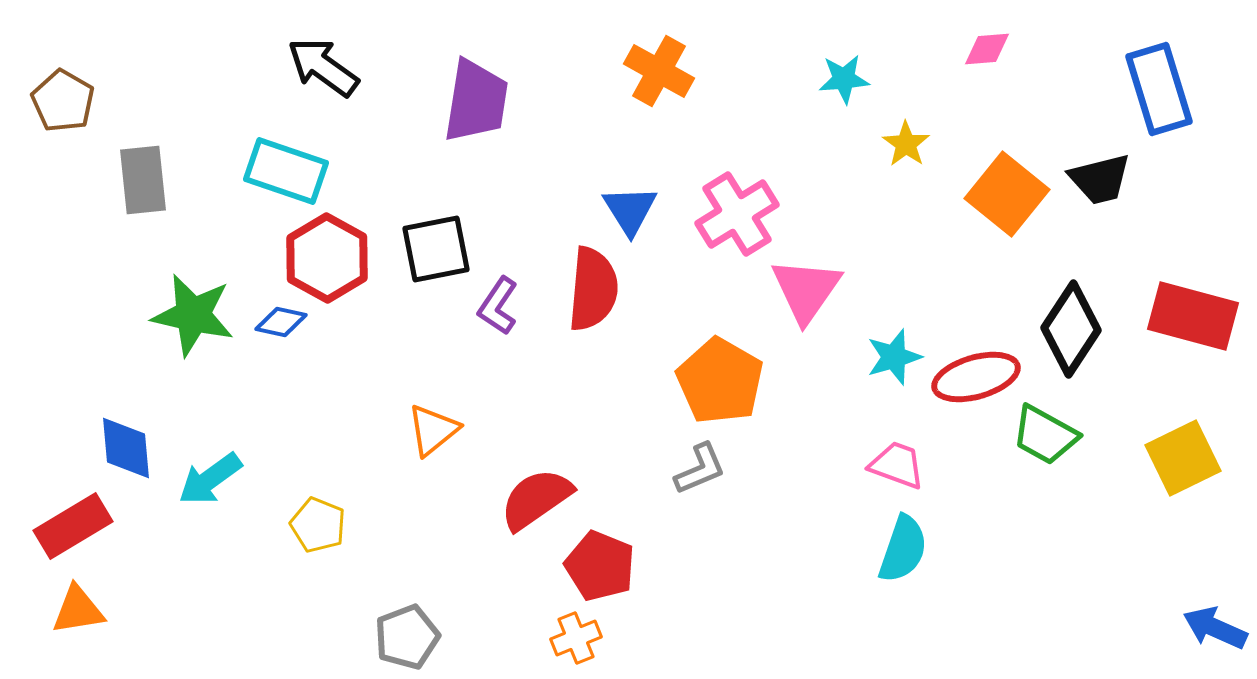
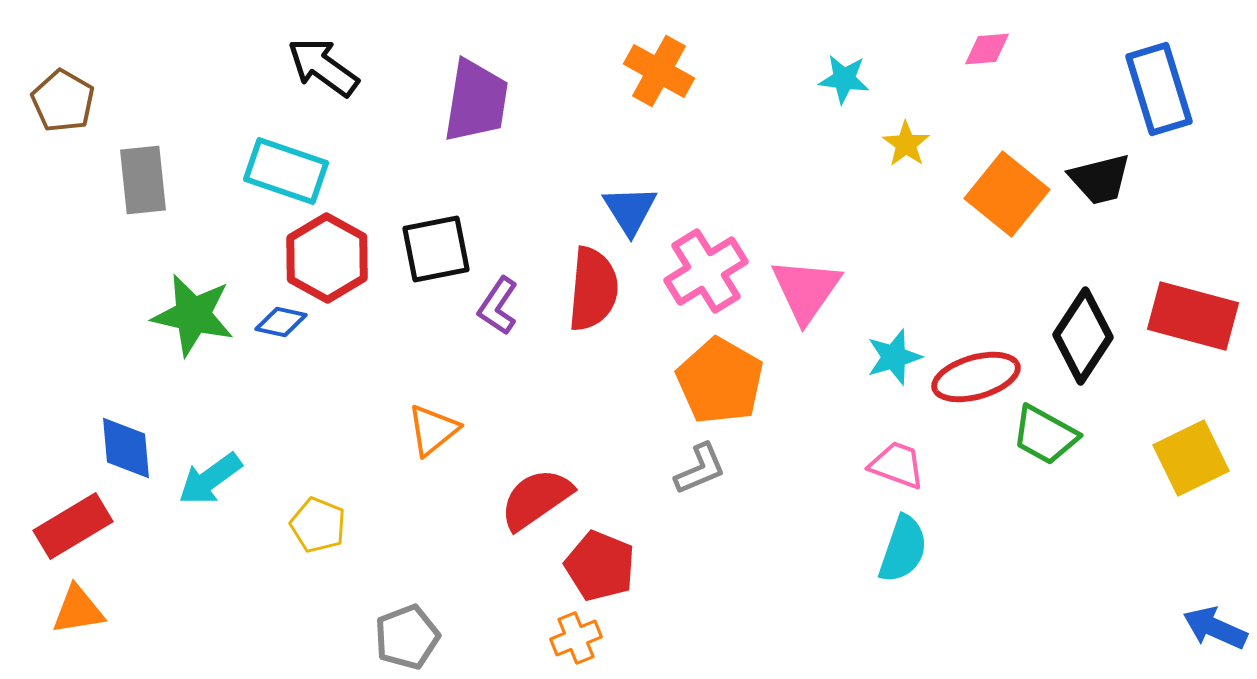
cyan star at (844, 79): rotated 12 degrees clockwise
pink cross at (737, 214): moved 31 px left, 57 px down
black diamond at (1071, 329): moved 12 px right, 7 px down
yellow square at (1183, 458): moved 8 px right
